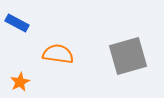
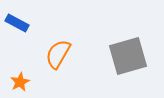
orange semicircle: rotated 68 degrees counterclockwise
